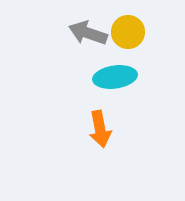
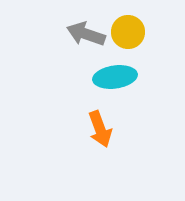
gray arrow: moved 2 px left, 1 px down
orange arrow: rotated 9 degrees counterclockwise
